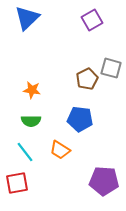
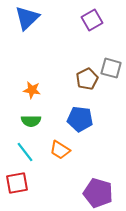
purple pentagon: moved 6 px left, 12 px down; rotated 12 degrees clockwise
